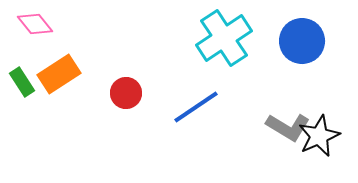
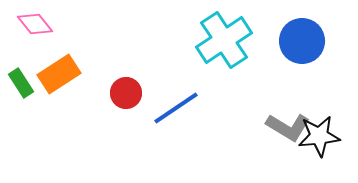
cyan cross: moved 2 px down
green rectangle: moved 1 px left, 1 px down
blue line: moved 20 px left, 1 px down
black star: rotated 18 degrees clockwise
